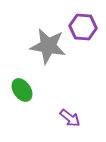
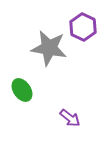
purple hexagon: rotated 20 degrees clockwise
gray star: moved 1 px right, 2 px down
